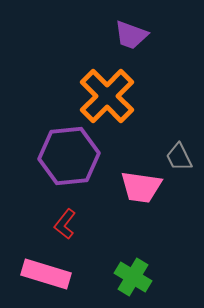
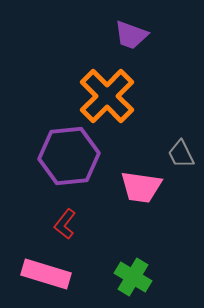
gray trapezoid: moved 2 px right, 3 px up
